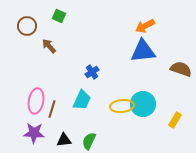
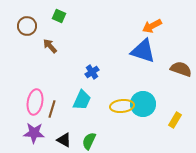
orange arrow: moved 7 px right
brown arrow: moved 1 px right
blue triangle: rotated 24 degrees clockwise
pink ellipse: moved 1 px left, 1 px down
black triangle: rotated 35 degrees clockwise
